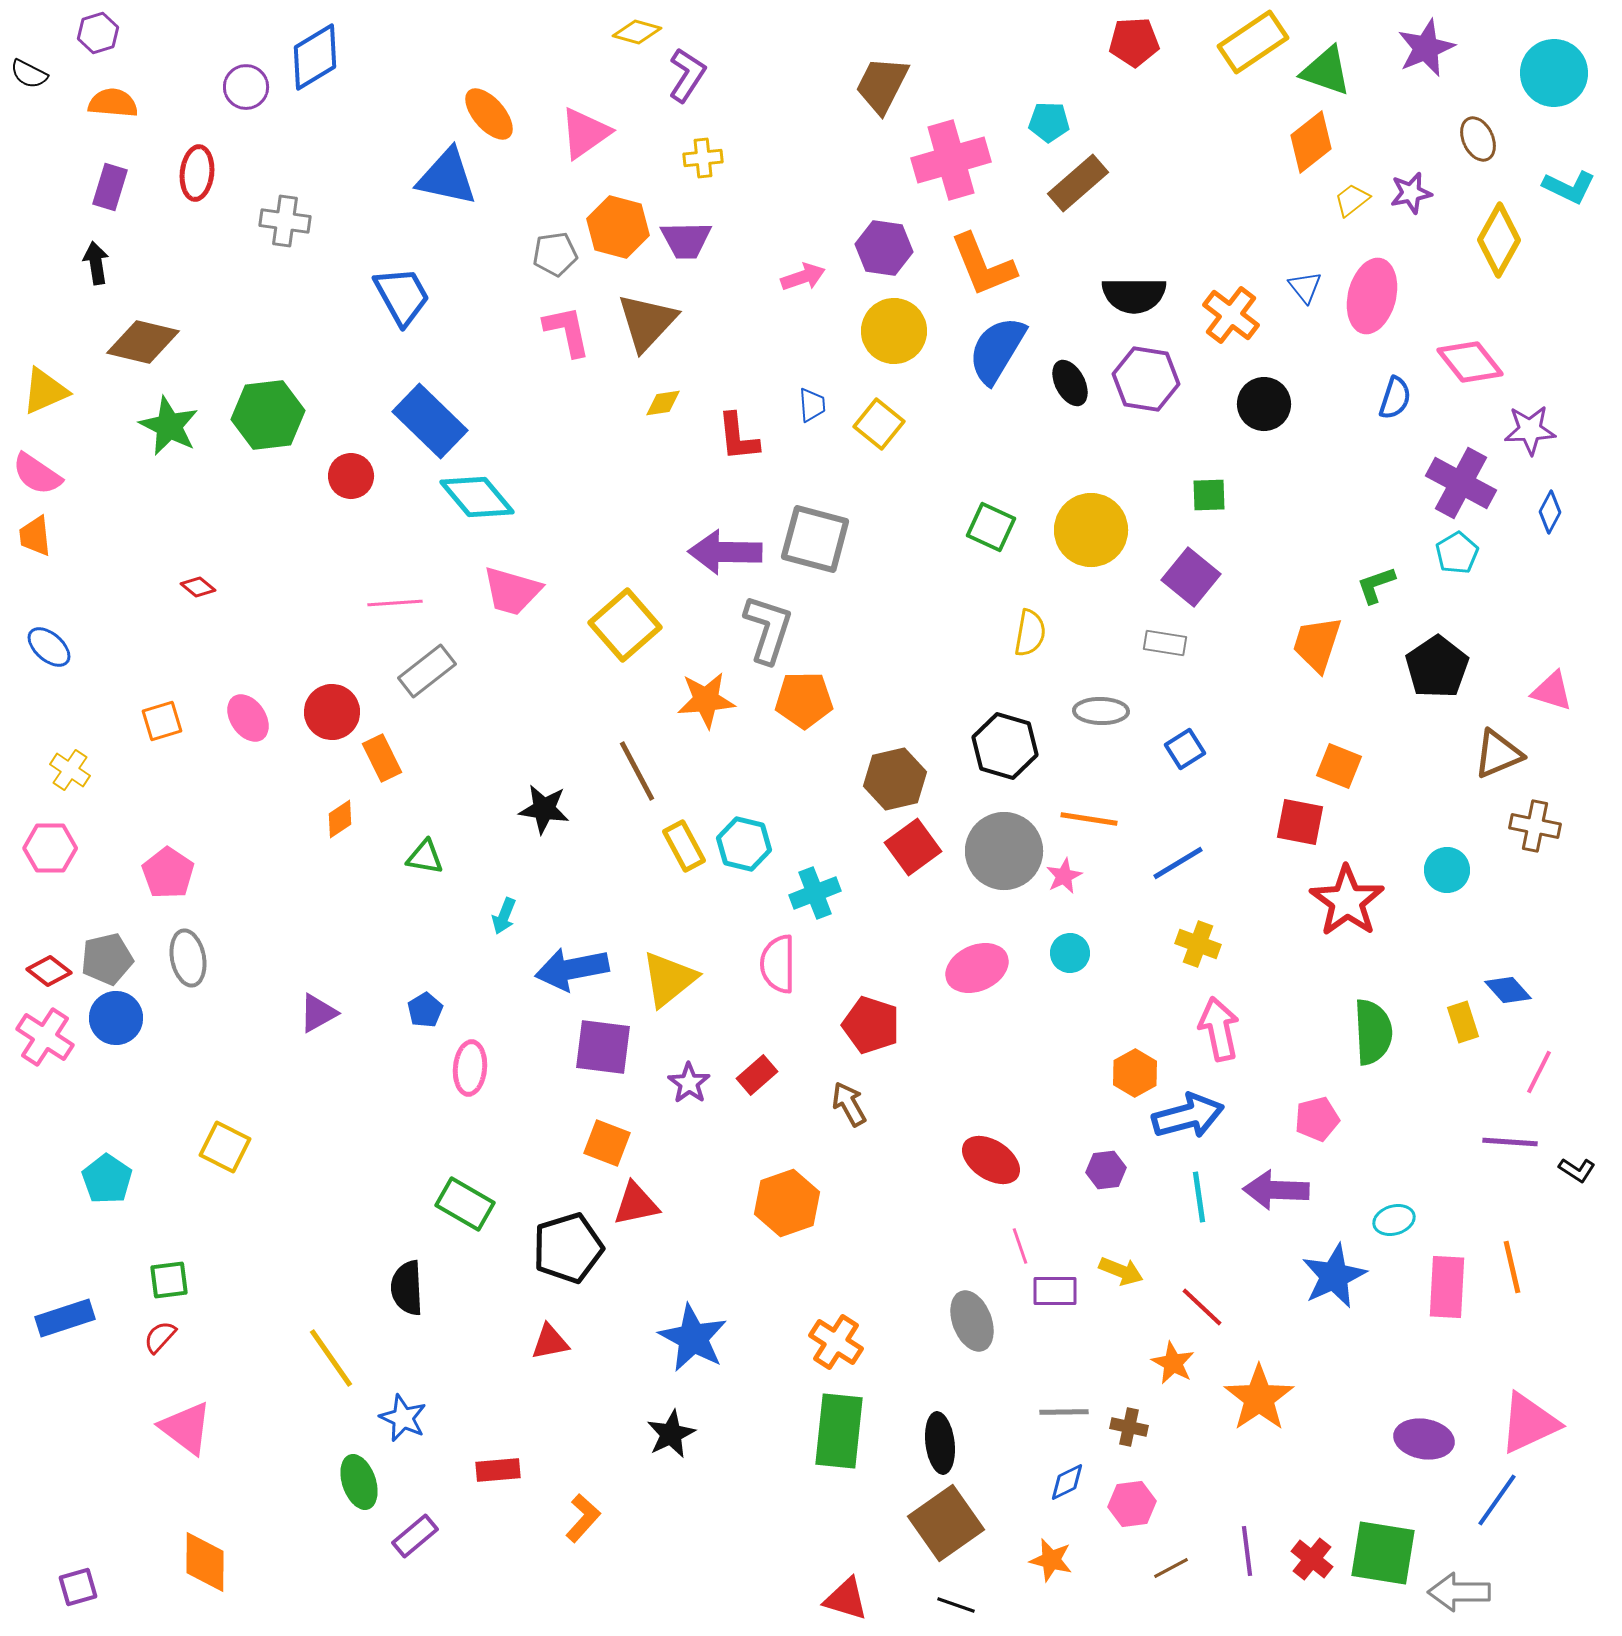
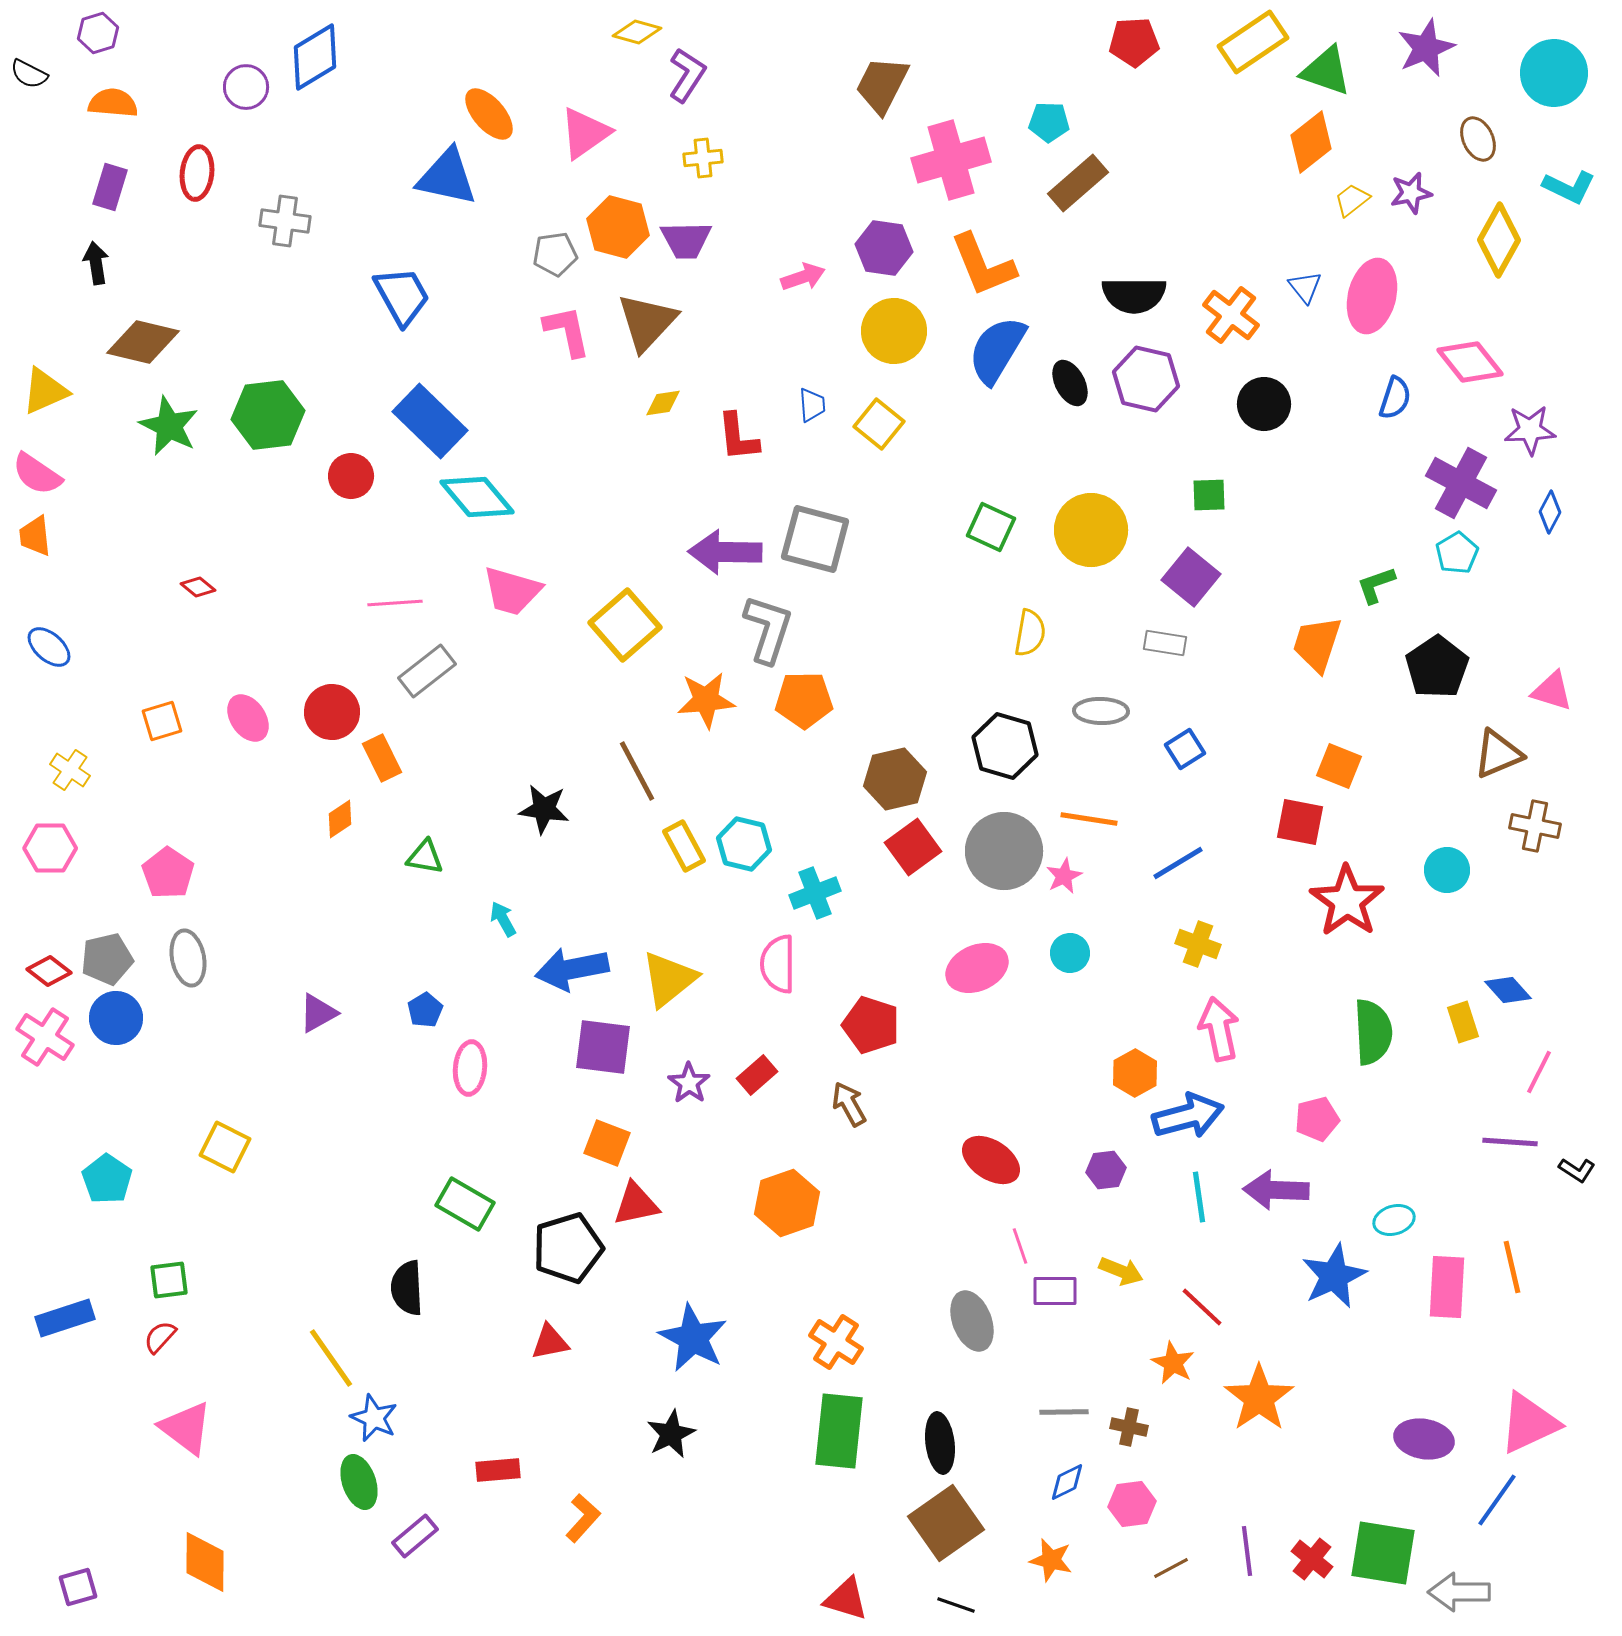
purple hexagon at (1146, 379): rotated 4 degrees clockwise
cyan arrow at (504, 916): moved 1 px left, 3 px down; rotated 129 degrees clockwise
blue star at (403, 1418): moved 29 px left
